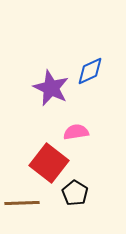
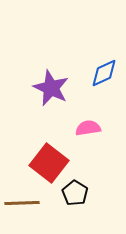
blue diamond: moved 14 px right, 2 px down
pink semicircle: moved 12 px right, 4 px up
